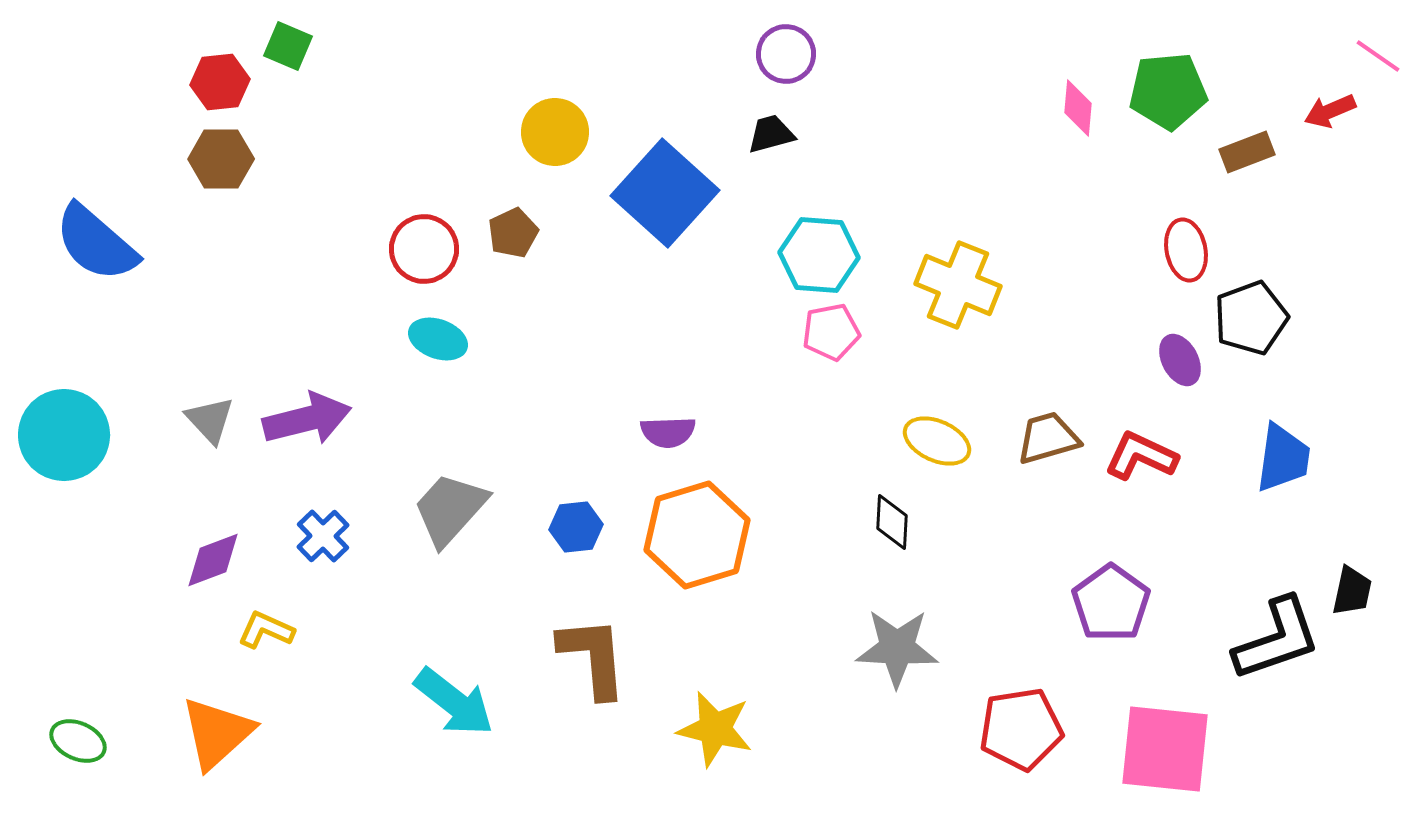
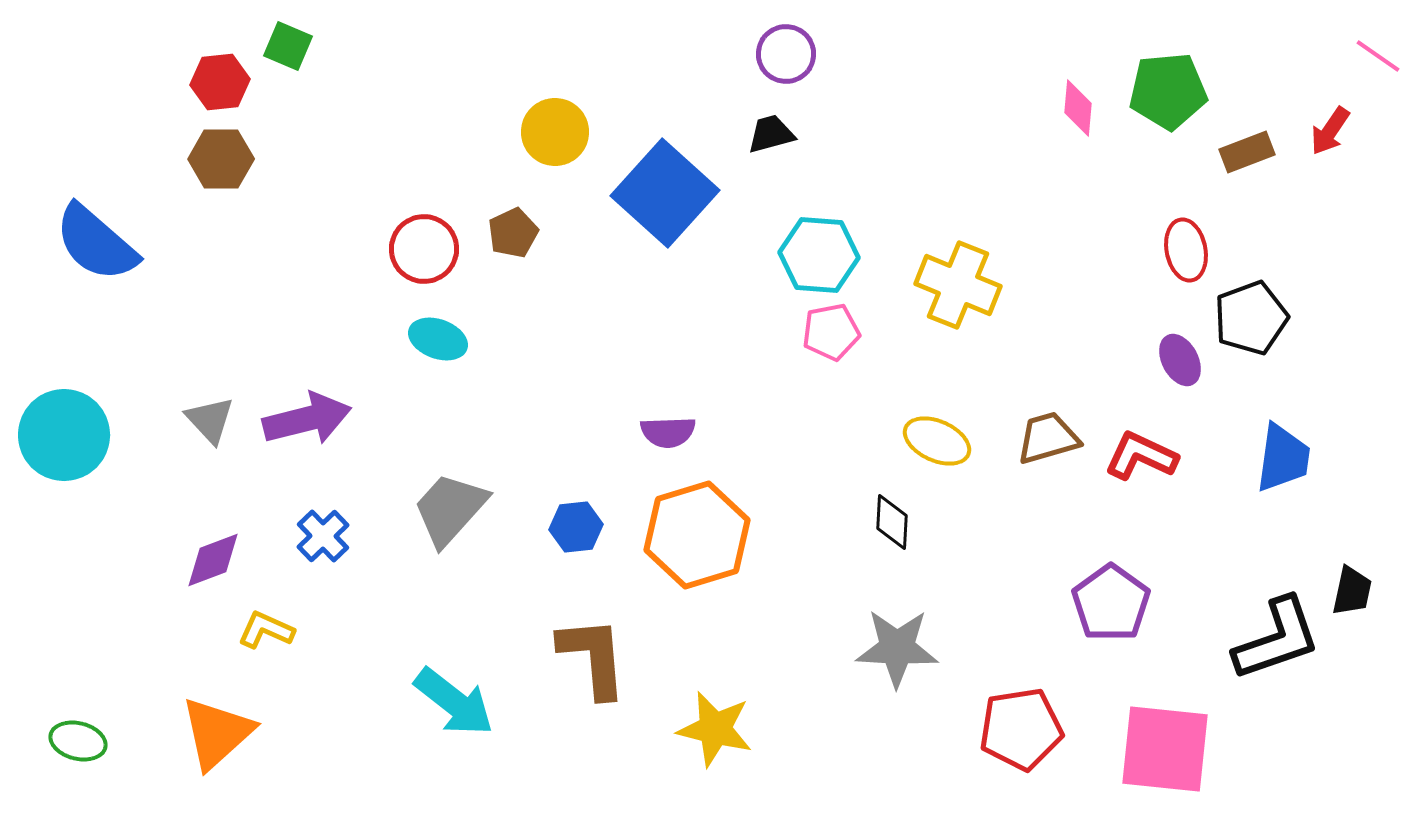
red arrow at (1330, 111): moved 20 px down; rotated 33 degrees counterclockwise
green ellipse at (78, 741): rotated 10 degrees counterclockwise
